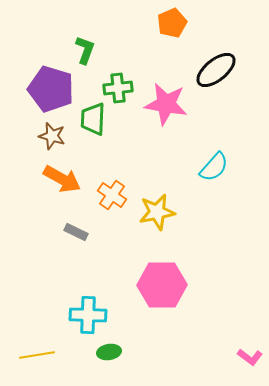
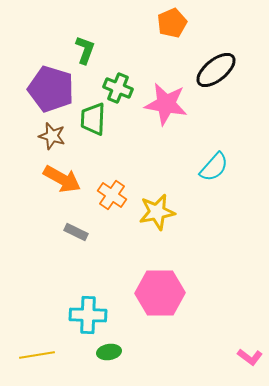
green cross: rotated 28 degrees clockwise
pink hexagon: moved 2 px left, 8 px down
